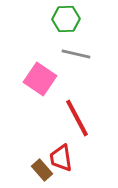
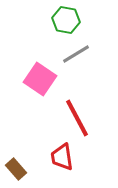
green hexagon: moved 1 px down; rotated 12 degrees clockwise
gray line: rotated 44 degrees counterclockwise
red trapezoid: moved 1 px right, 1 px up
brown rectangle: moved 26 px left, 1 px up
